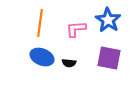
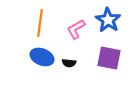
pink L-shape: rotated 25 degrees counterclockwise
